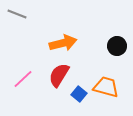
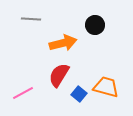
gray line: moved 14 px right, 5 px down; rotated 18 degrees counterclockwise
black circle: moved 22 px left, 21 px up
pink line: moved 14 px down; rotated 15 degrees clockwise
